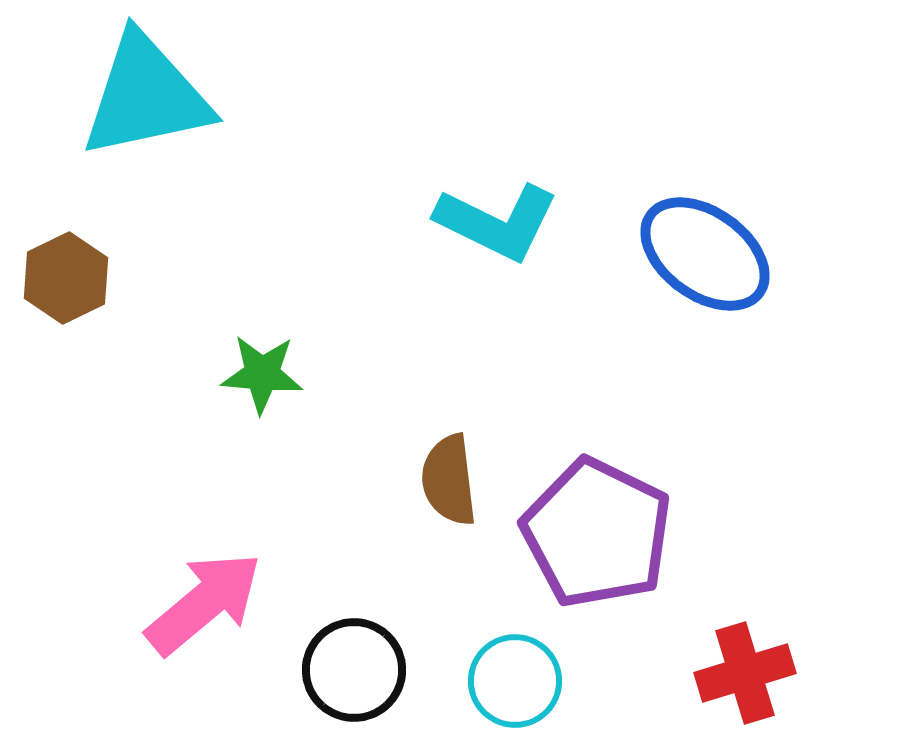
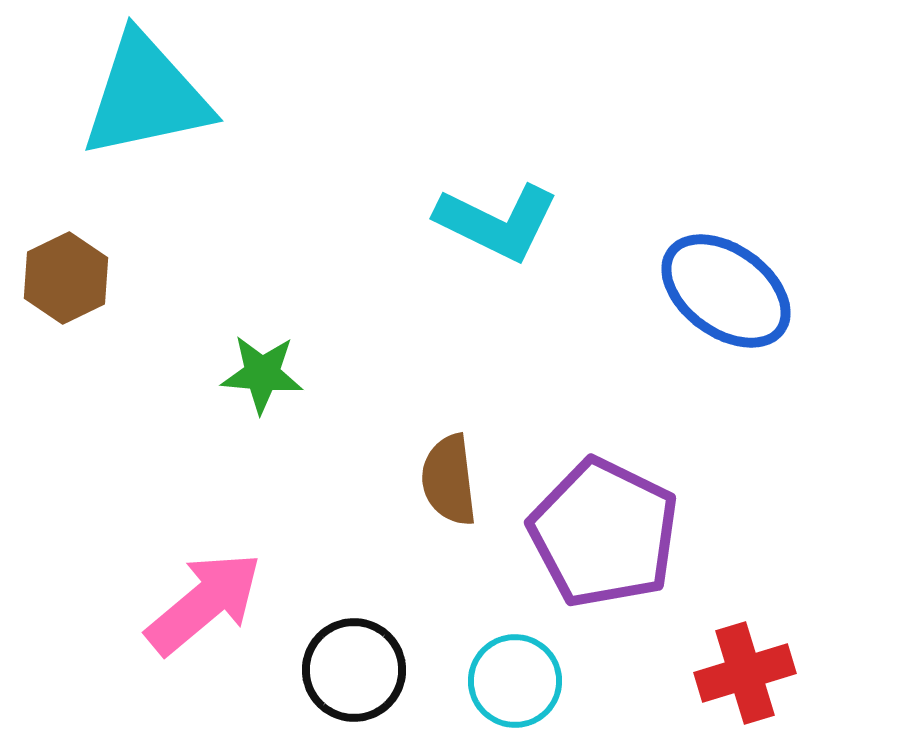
blue ellipse: moved 21 px right, 37 px down
purple pentagon: moved 7 px right
